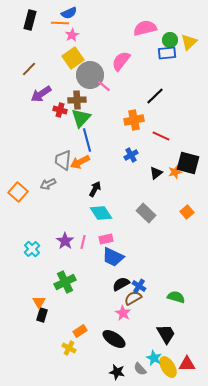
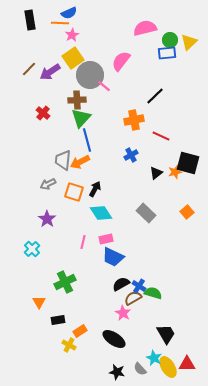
black rectangle at (30, 20): rotated 24 degrees counterclockwise
purple arrow at (41, 94): moved 9 px right, 22 px up
red cross at (60, 110): moved 17 px left, 3 px down; rotated 24 degrees clockwise
orange square at (18, 192): moved 56 px right; rotated 24 degrees counterclockwise
purple star at (65, 241): moved 18 px left, 22 px up
green semicircle at (176, 297): moved 23 px left, 4 px up
black rectangle at (42, 315): moved 16 px right, 5 px down; rotated 64 degrees clockwise
yellow cross at (69, 348): moved 3 px up
